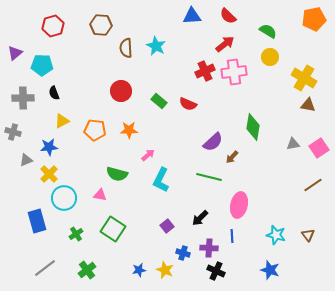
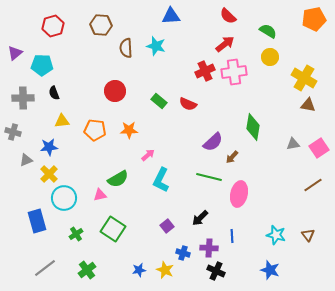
blue triangle at (192, 16): moved 21 px left
cyan star at (156, 46): rotated 12 degrees counterclockwise
red circle at (121, 91): moved 6 px left
yellow triangle at (62, 121): rotated 21 degrees clockwise
green semicircle at (117, 174): moved 1 px right, 5 px down; rotated 45 degrees counterclockwise
pink triangle at (100, 195): rotated 24 degrees counterclockwise
pink ellipse at (239, 205): moved 11 px up
